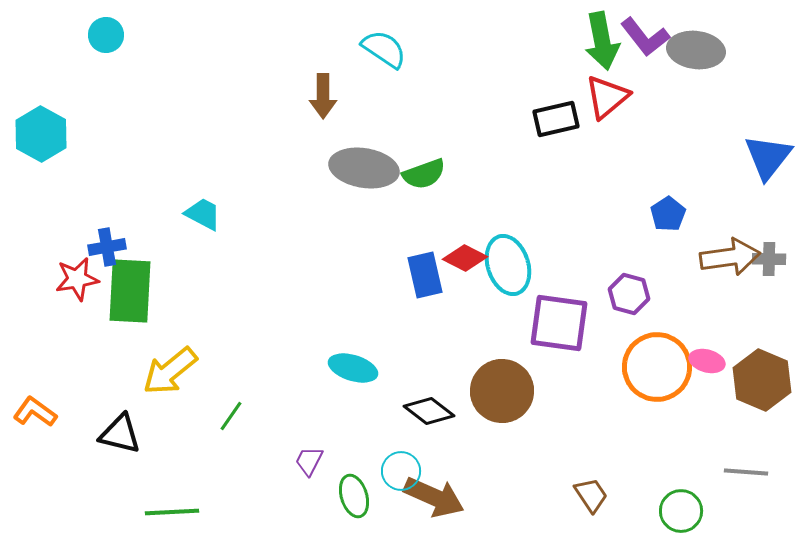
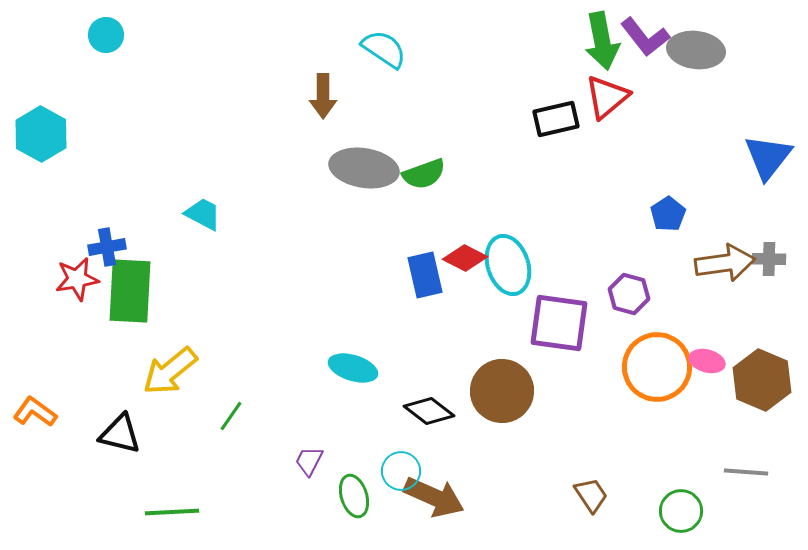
brown arrow at (730, 257): moved 5 px left, 6 px down
